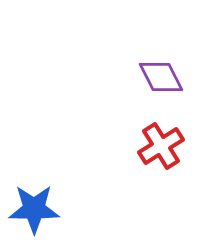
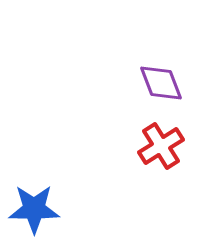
purple diamond: moved 6 px down; rotated 6 degrees clockwise
